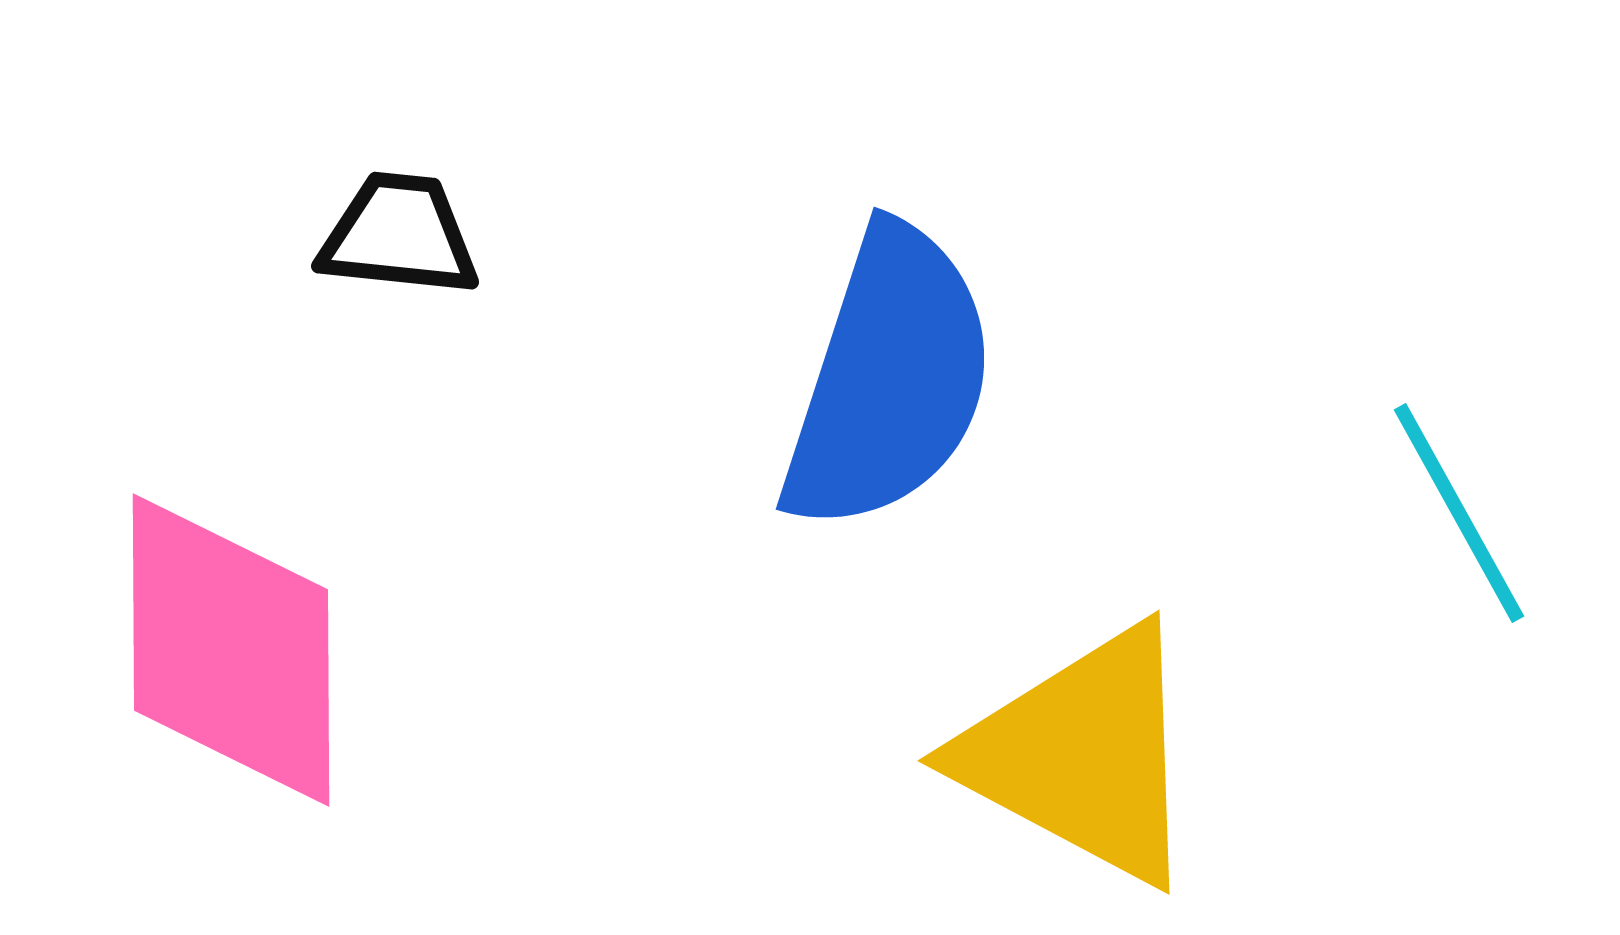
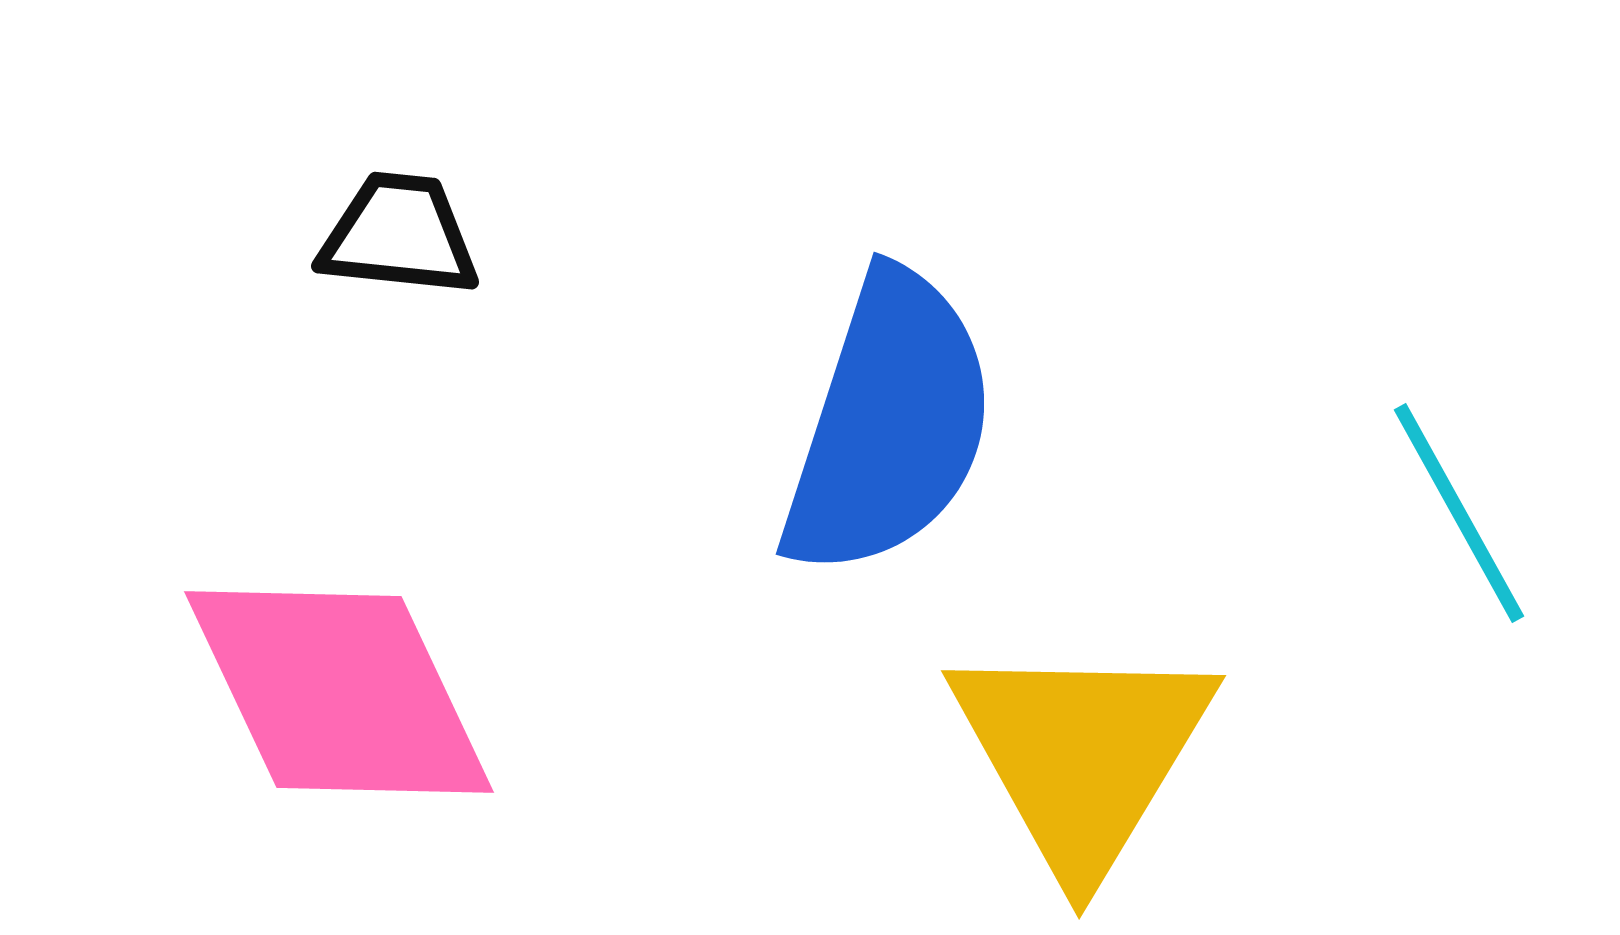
blue semicircle: moved 45 px down
pink diamond: moved 108 px right, 42 px down; rotated 25 degrees counterclockwise
yellow triangle: rotated 33 degrees clockwise
